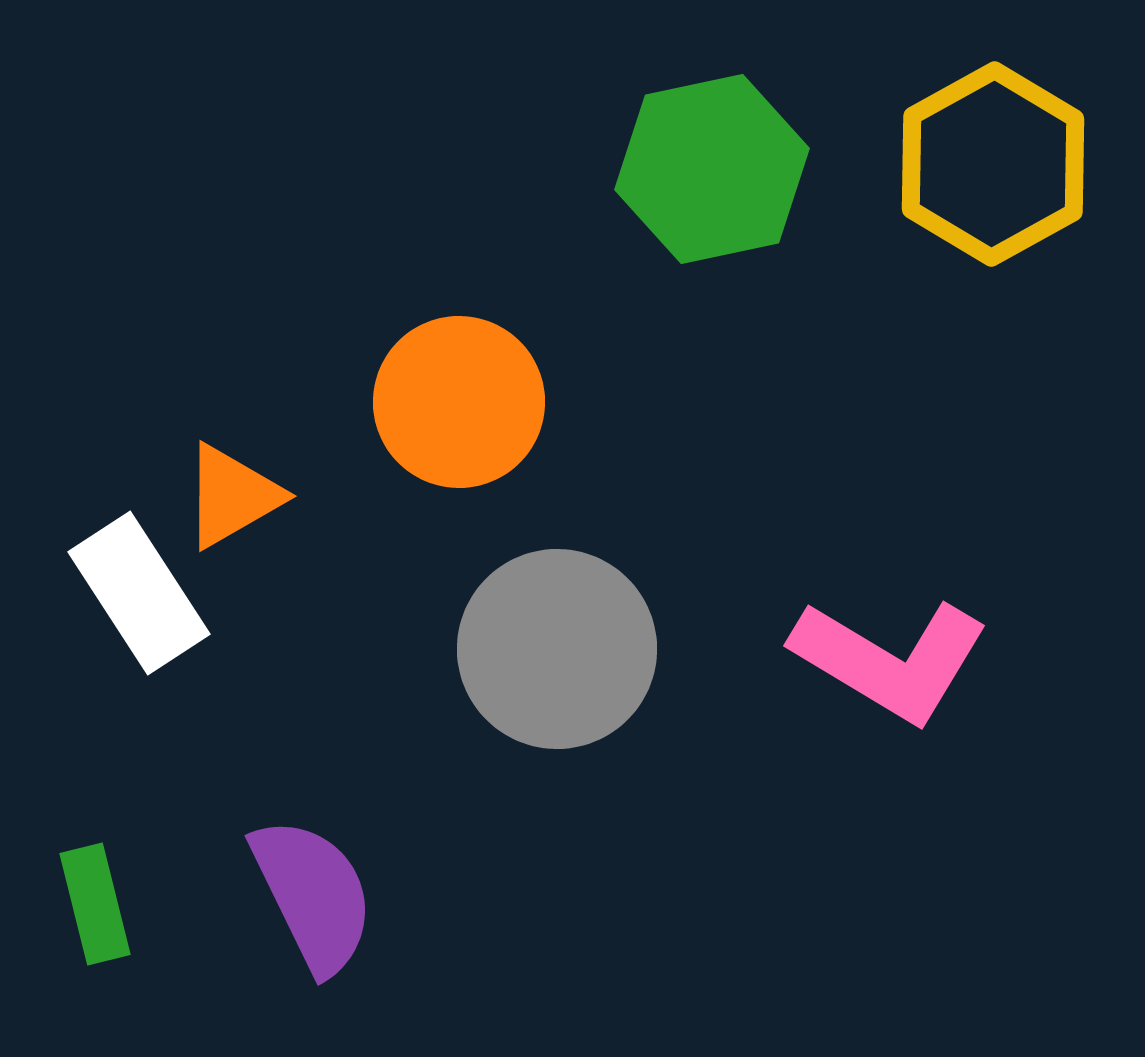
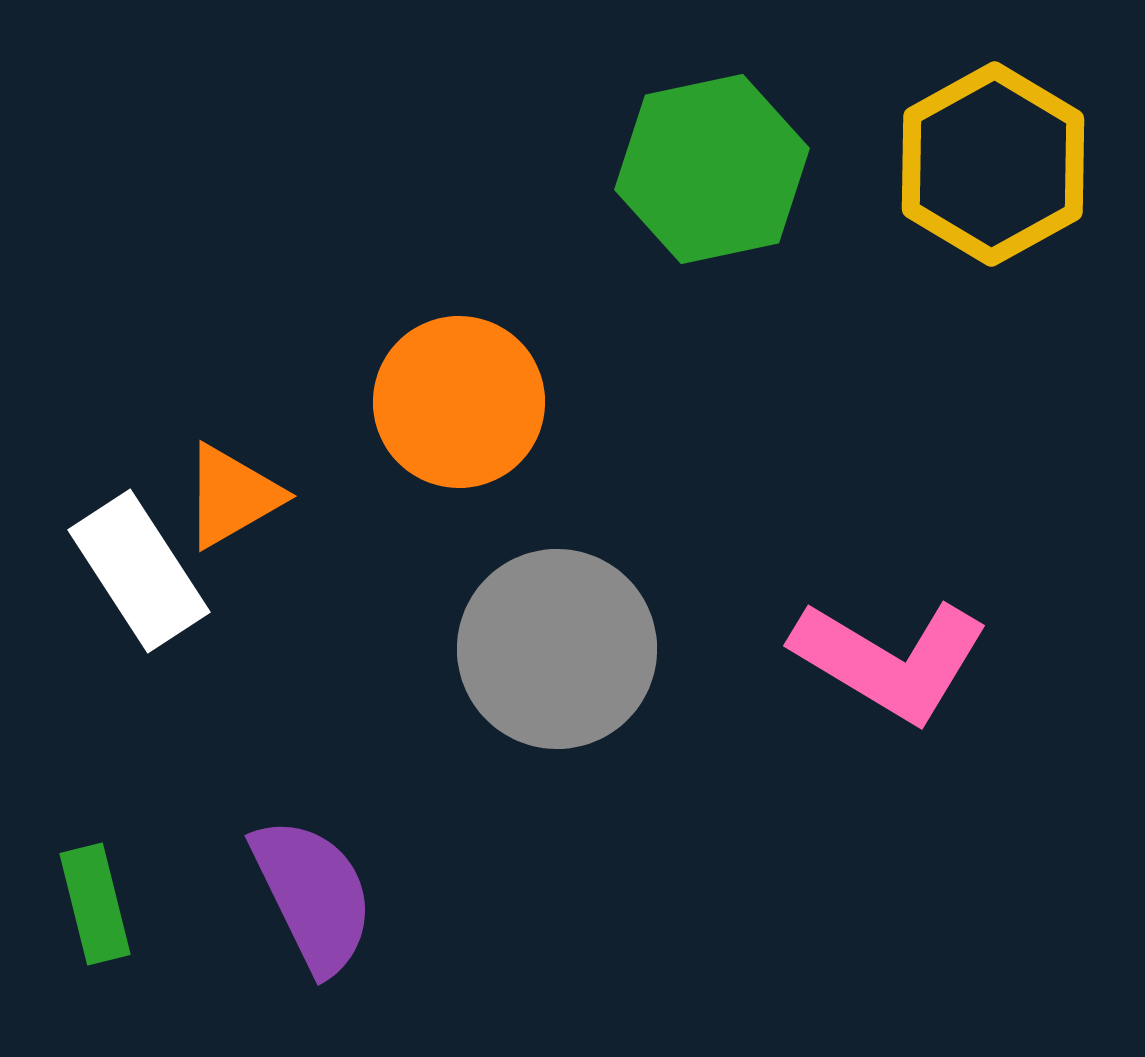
white rectangle: moved 22 px up
